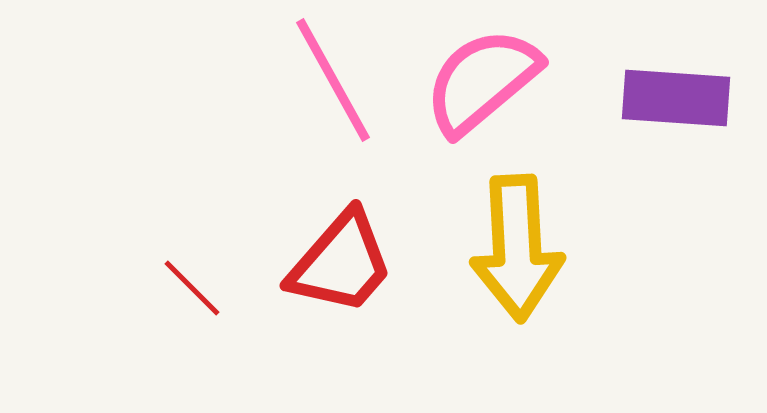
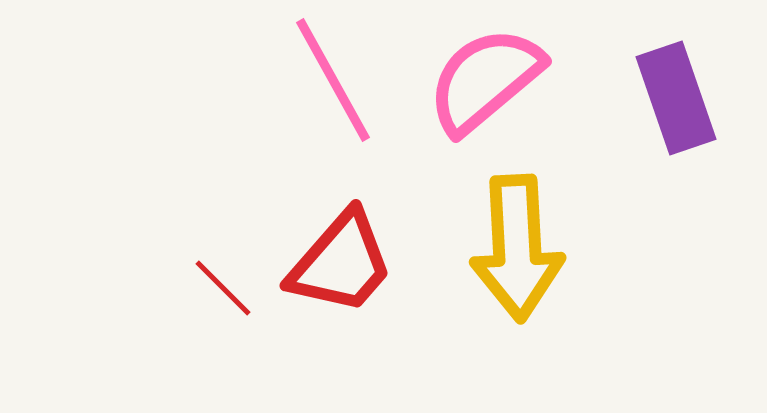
pink semicircle: moved 3 px right, 1 px up
purple rectangle: rotated 67 degrees clockwise
red line: moved 31 px right
